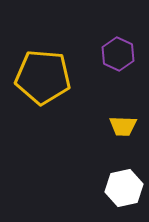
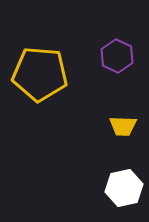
purple hexagon: moved 1 px left, 2 px down
yellow pentagon: moved 3 px left, 3 px up
